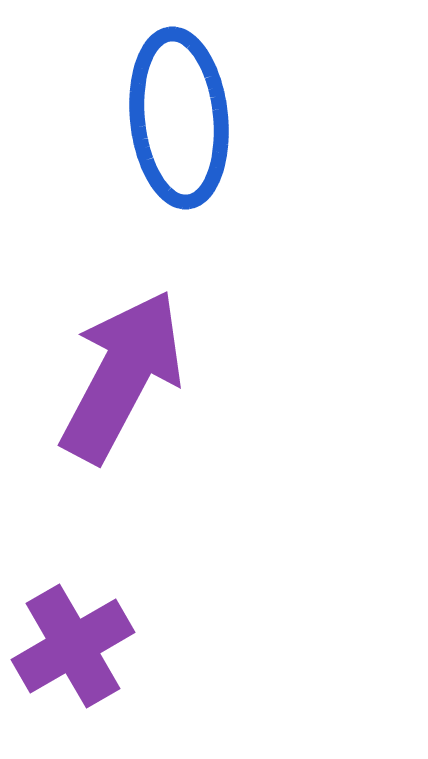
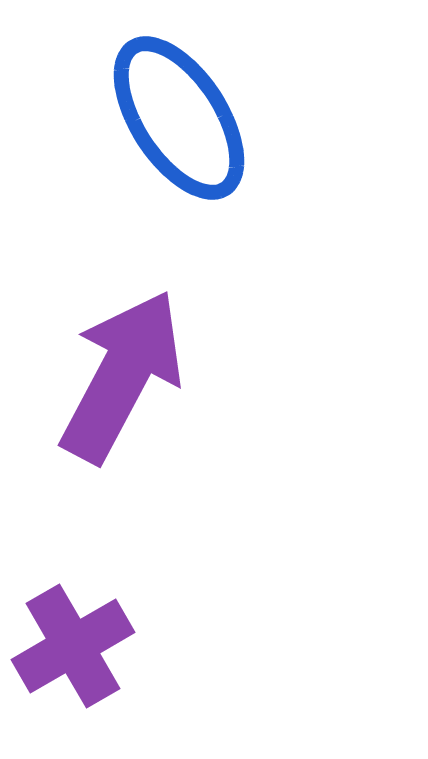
blue ellipse: rotated 27 degrees counterclockwise
